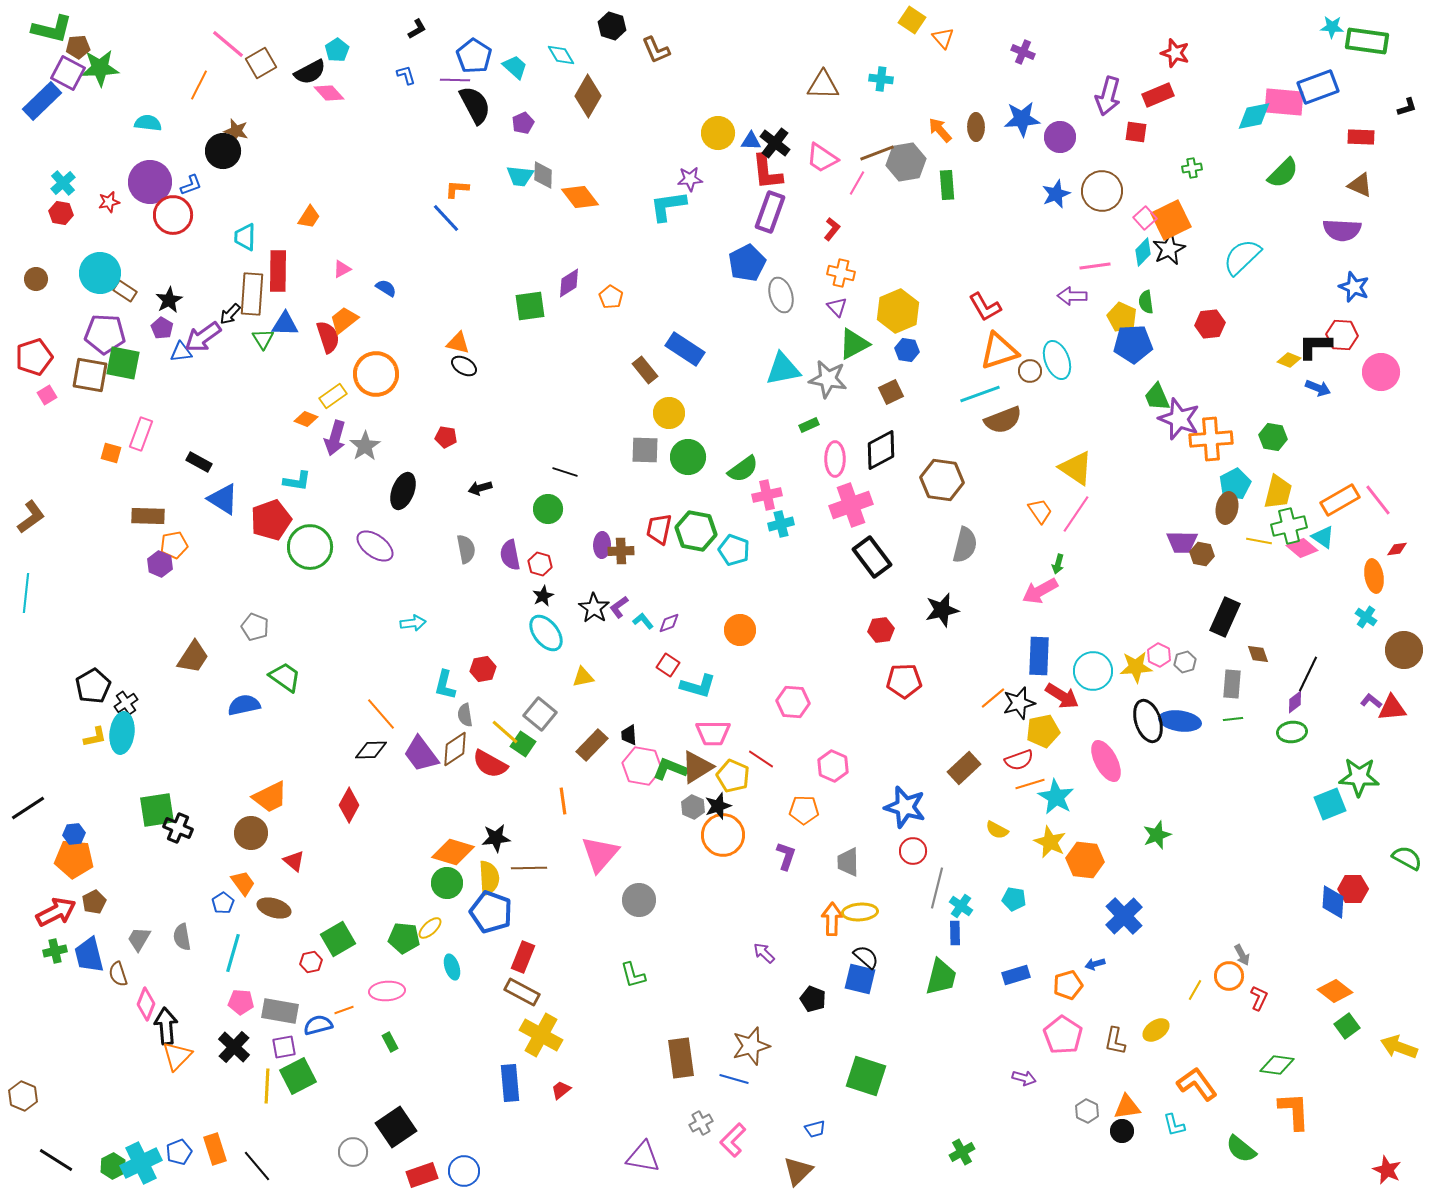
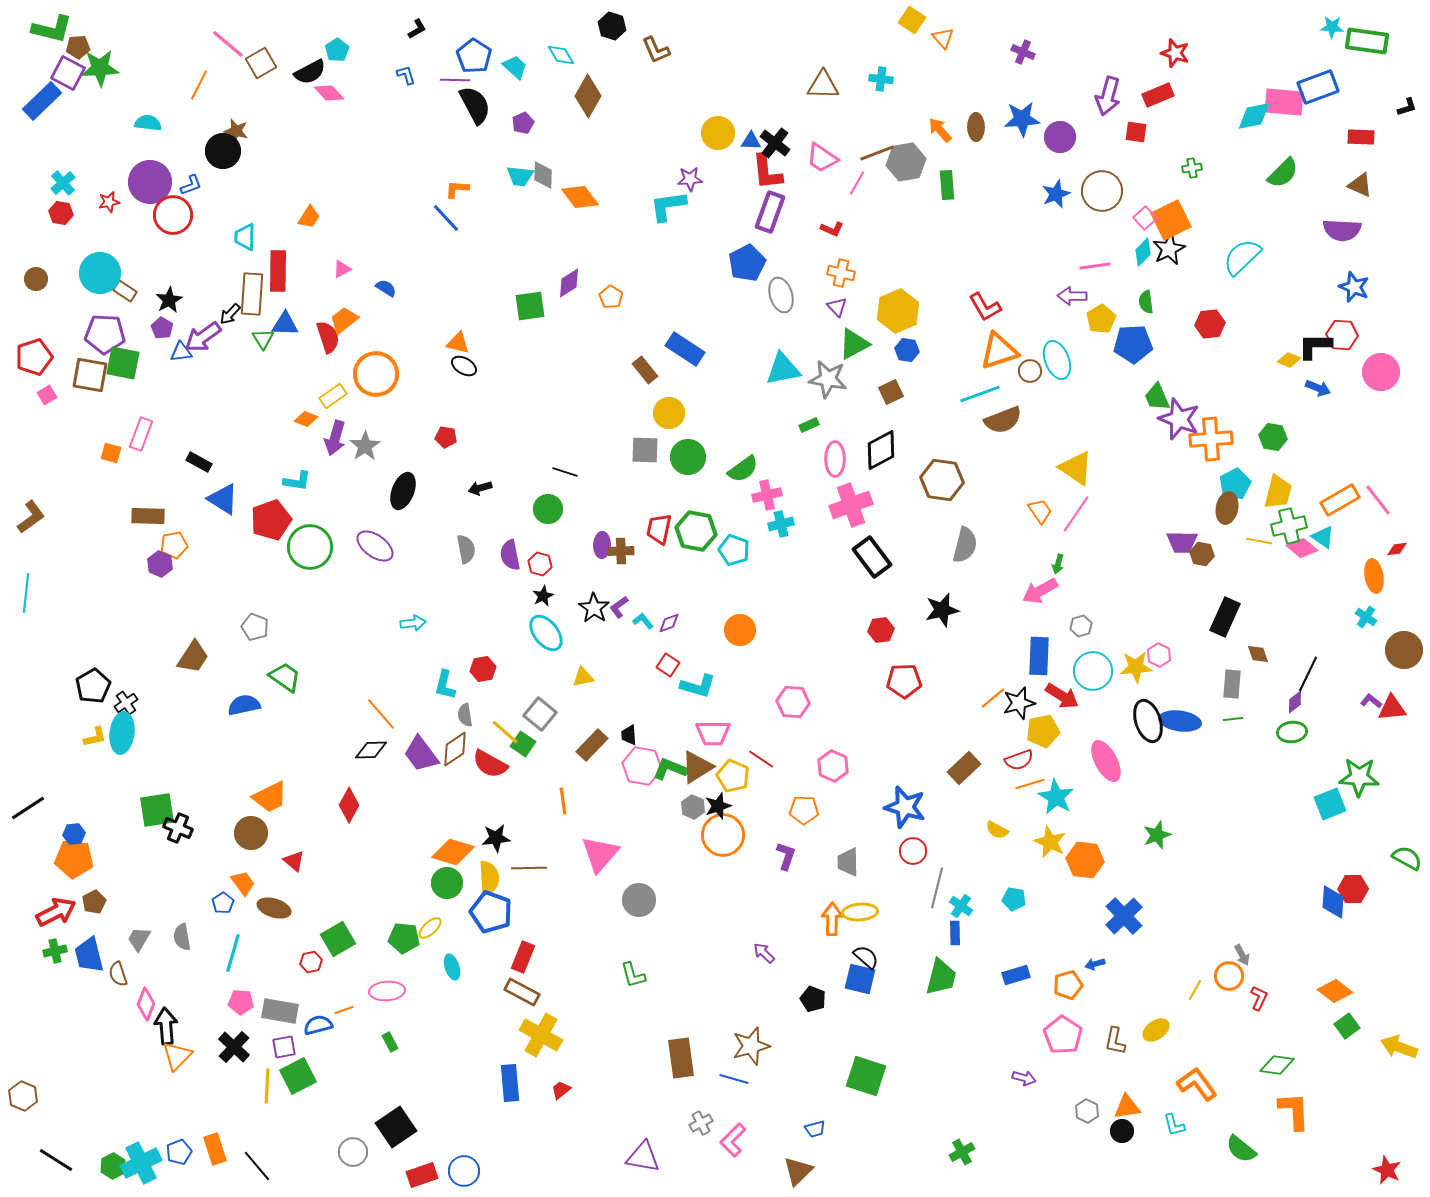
red L-shape at (832, 229): rotated 75 degrees clockwise
yellow pentagon at (1122, 317): moved 21 px left, 2 px down; rotated 16 degrees clockwise
gray hexagon at (1185, 662): moved 104 px left, 36 px up
